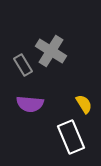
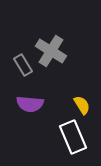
yellow semicircle: moved 2 px left, 1 px down
white rectangle: moved 2 px right
